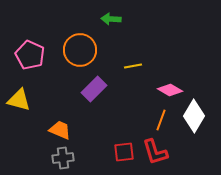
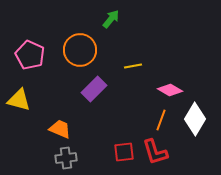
green arrow: rotated 126 degrees clockwise
white diamond: moved 1 px right, 3 px down
orange trapezoid: moved 1 px up
gray cross: moved 3 px right
